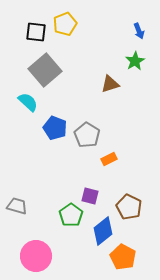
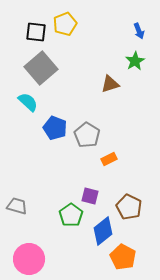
gray square: moved 4 px left, 2 px up
pink circle: moved 7 px left, 3 px down
